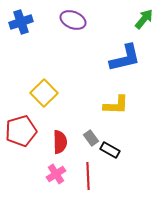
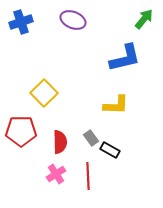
red pentagon: rotated 16 degrees clockwise
